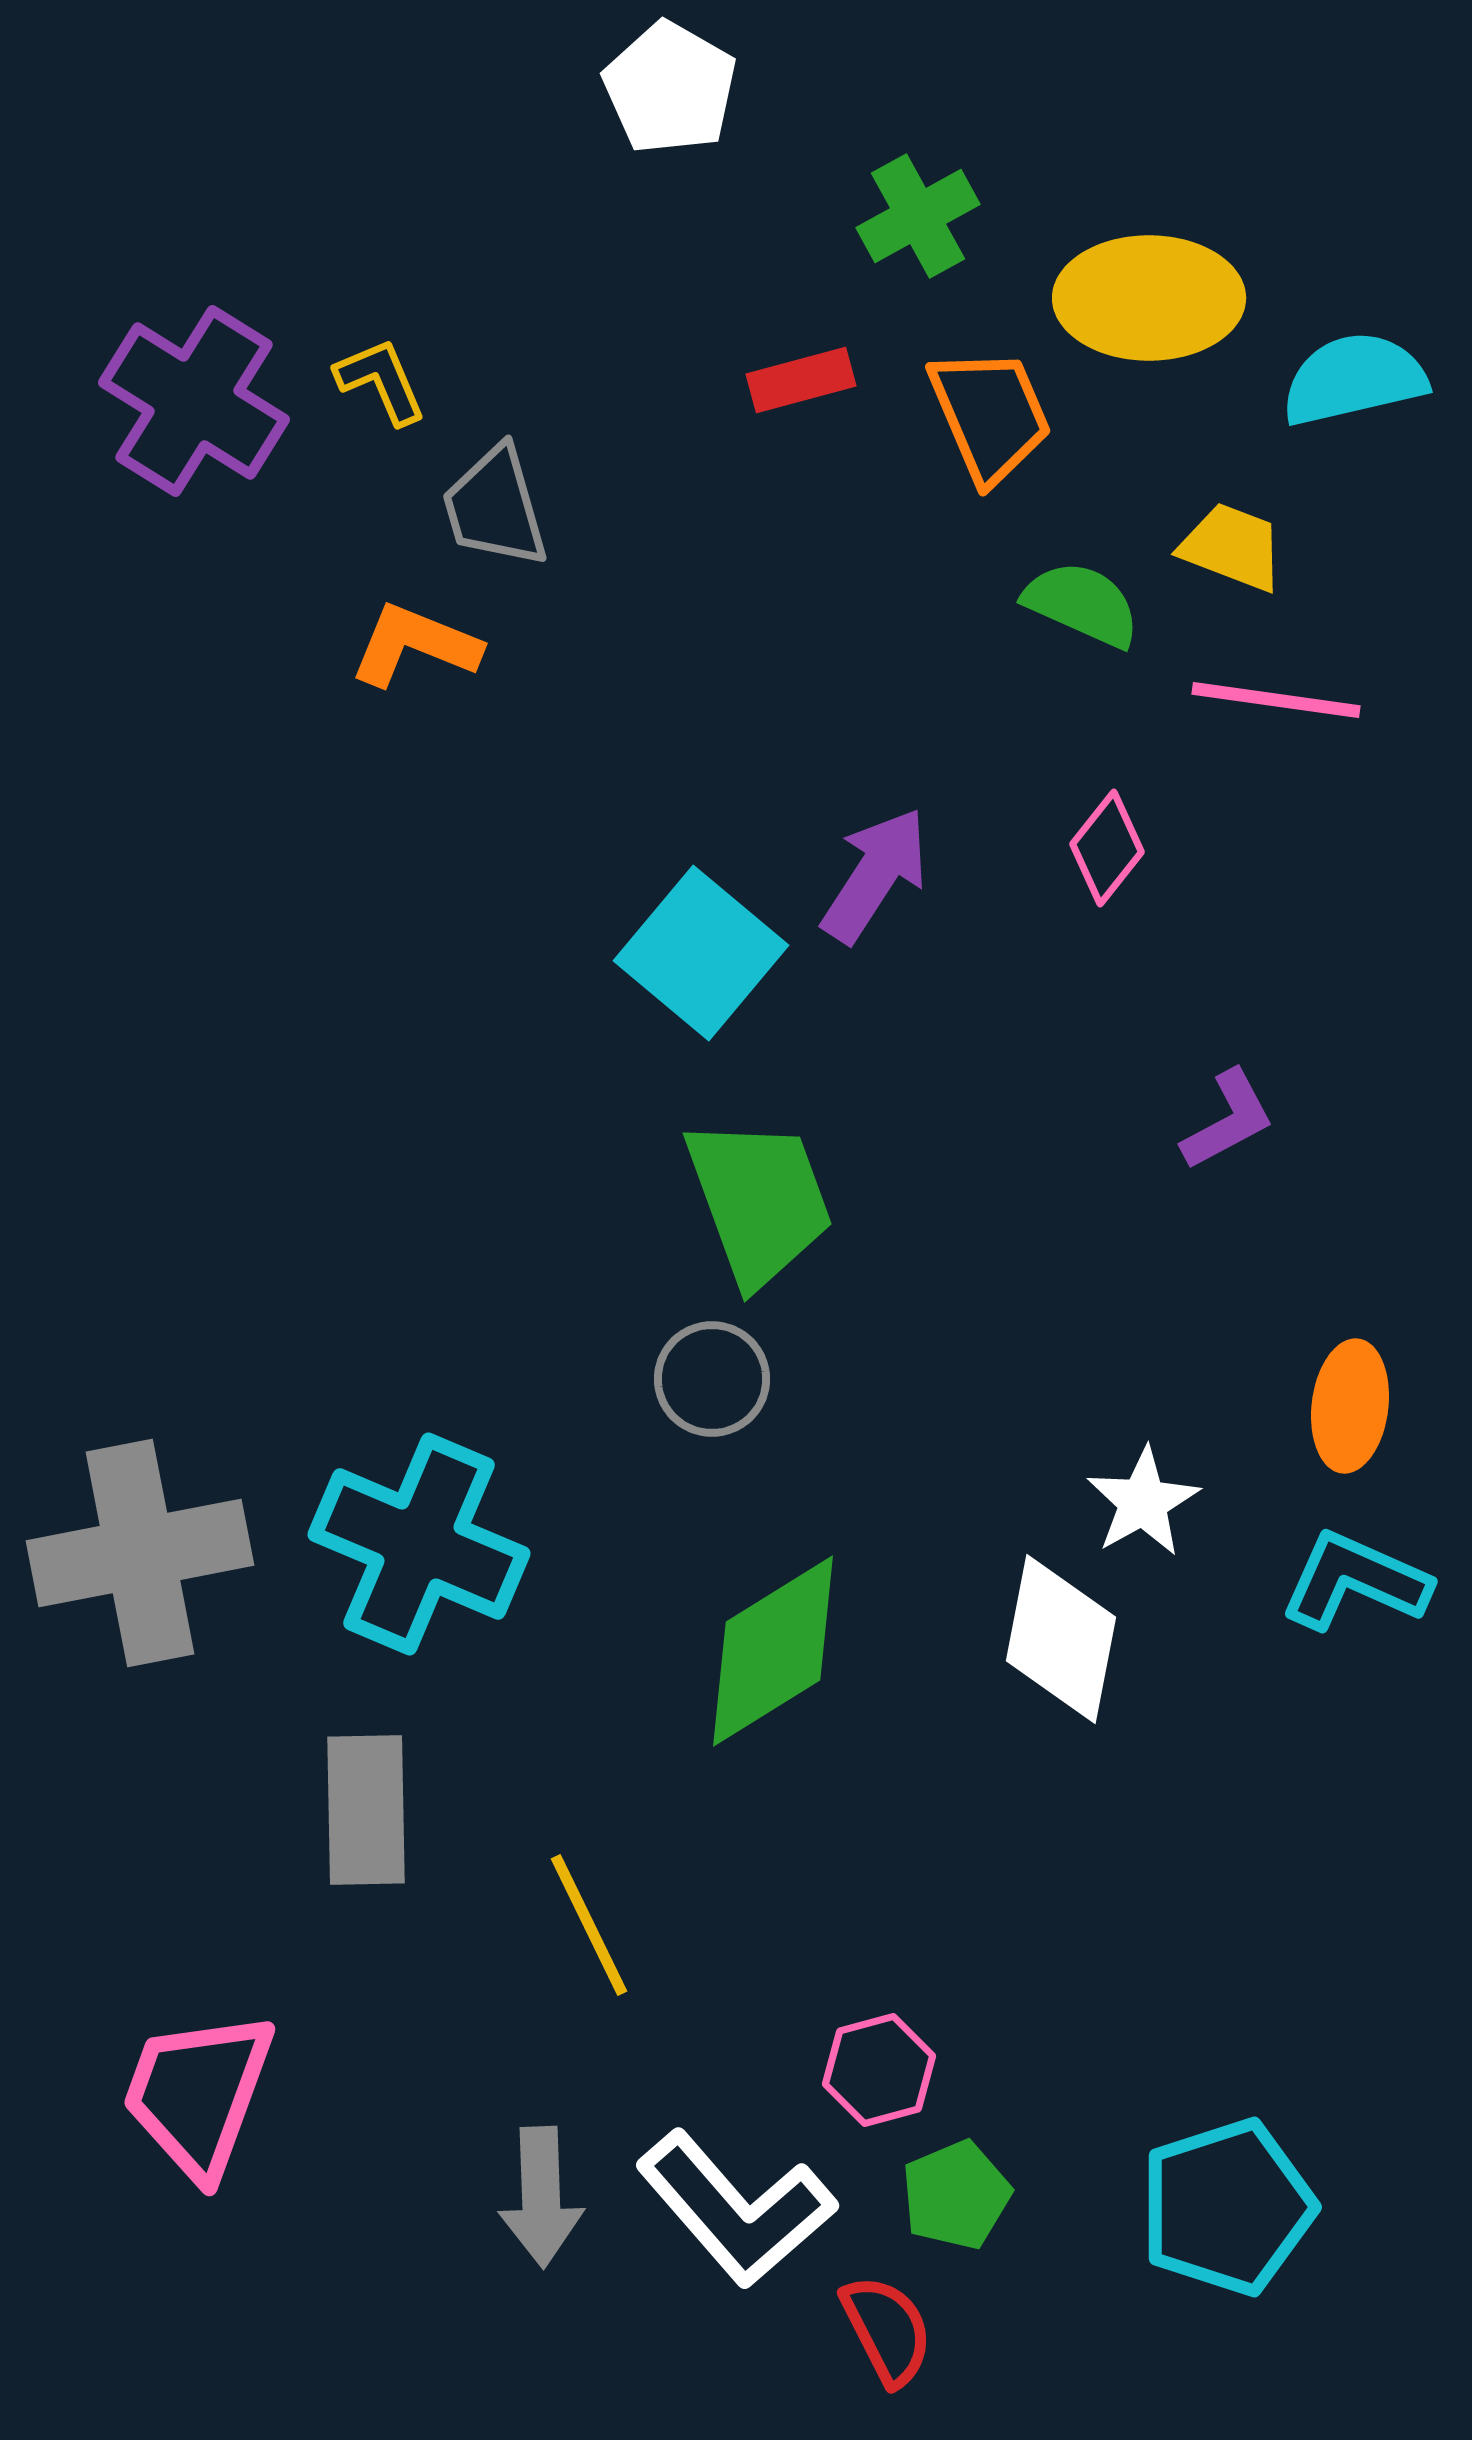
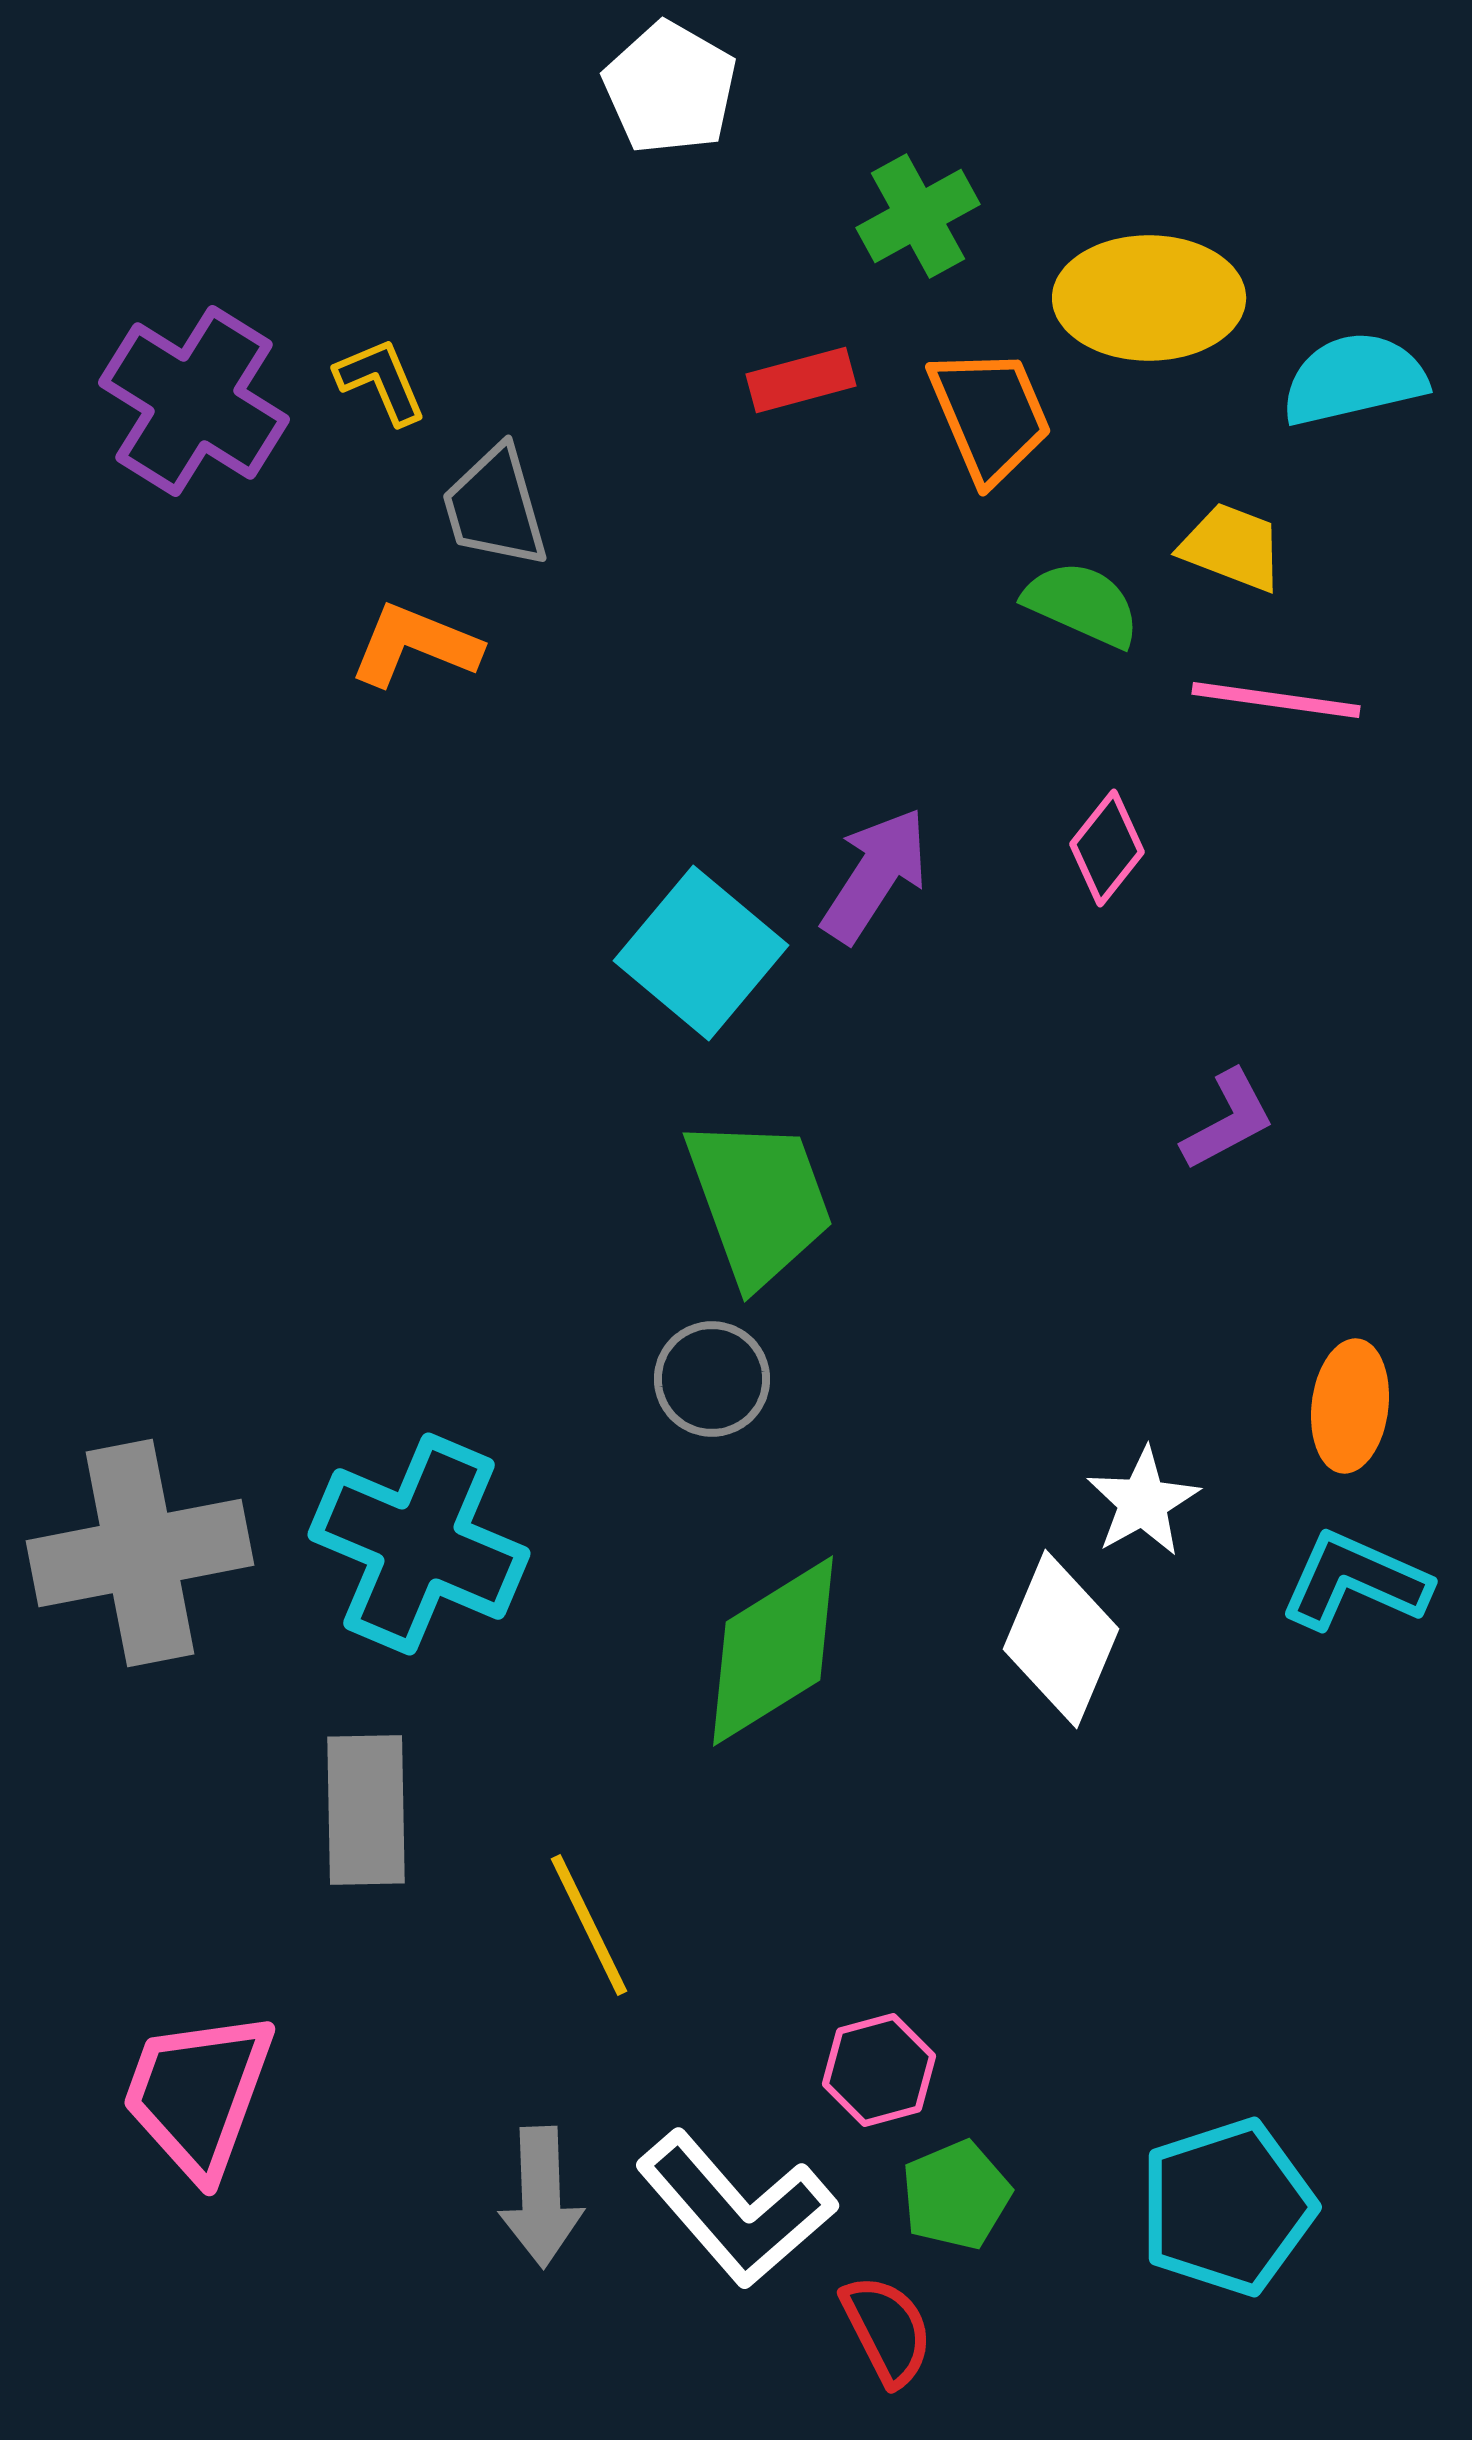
white diamond: rotated 12 degrees clockwise
